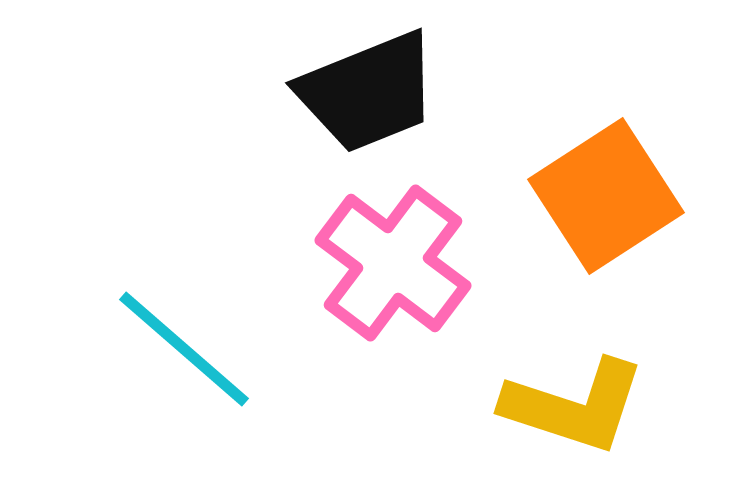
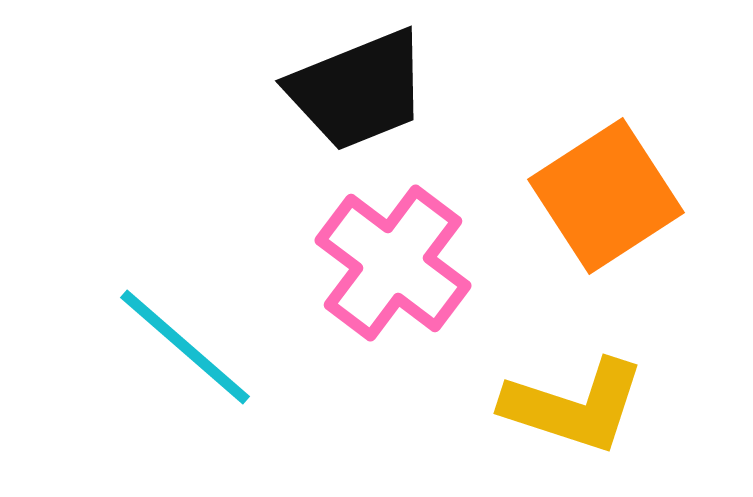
black trapezoid: moved 10 px left, 2 px up
cyan line: moved 1 px right, 2 px up
